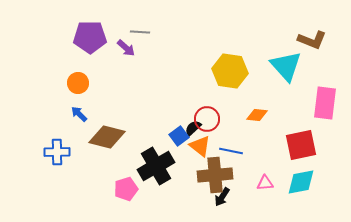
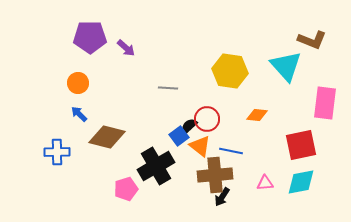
gray line: moved 28 px right, 56 px down
black semicircle: moved 4 px left, 2 px up
